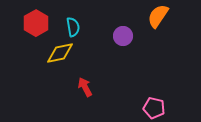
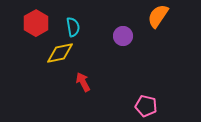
red arrow: moved 2 px left, 5 px up
pink pentagon: moved 8 px left, 2 px up
